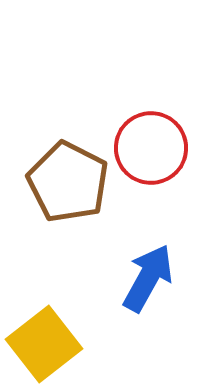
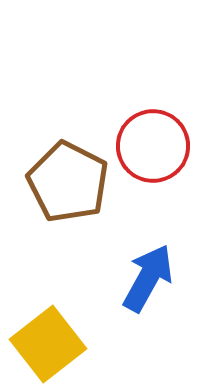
red circle: moved 2 px right, 2 px up
yellow square: moved 4 px right
